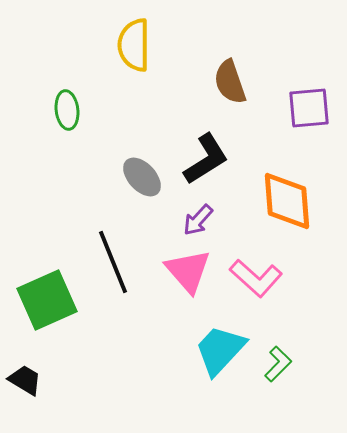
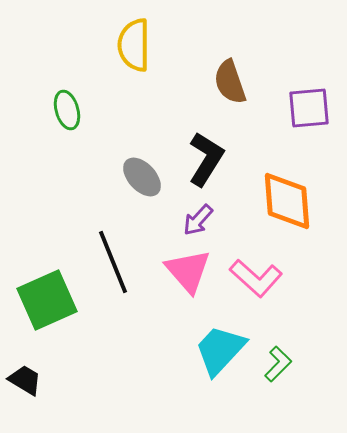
green ellipse: rotated 9 degrees counterclockwise
black L-shape: rotated 26 degrees counterclockwise
